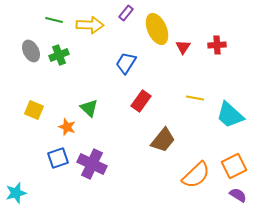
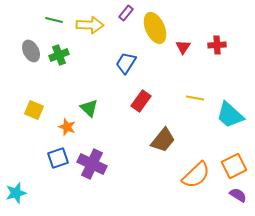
yellow ellipse: moved 2 px left, 1 px up
